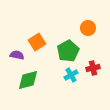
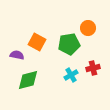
orange square: rotated 30 degrees counterclockwise
green pentagon: moved 1 px right, 7 px up; rotated 20 degrees clockwise
